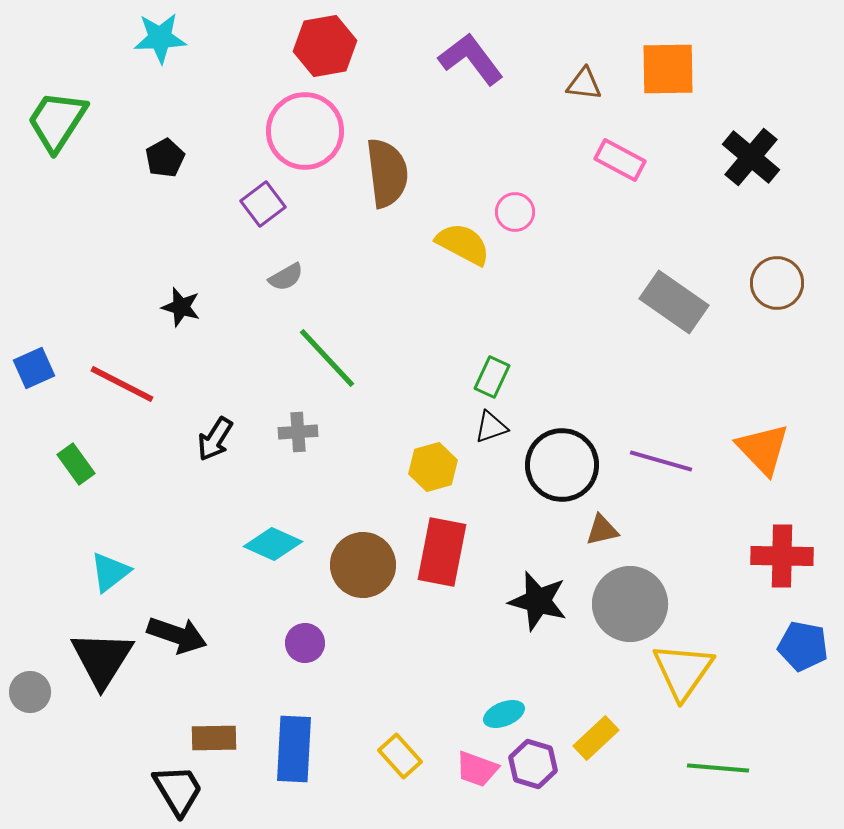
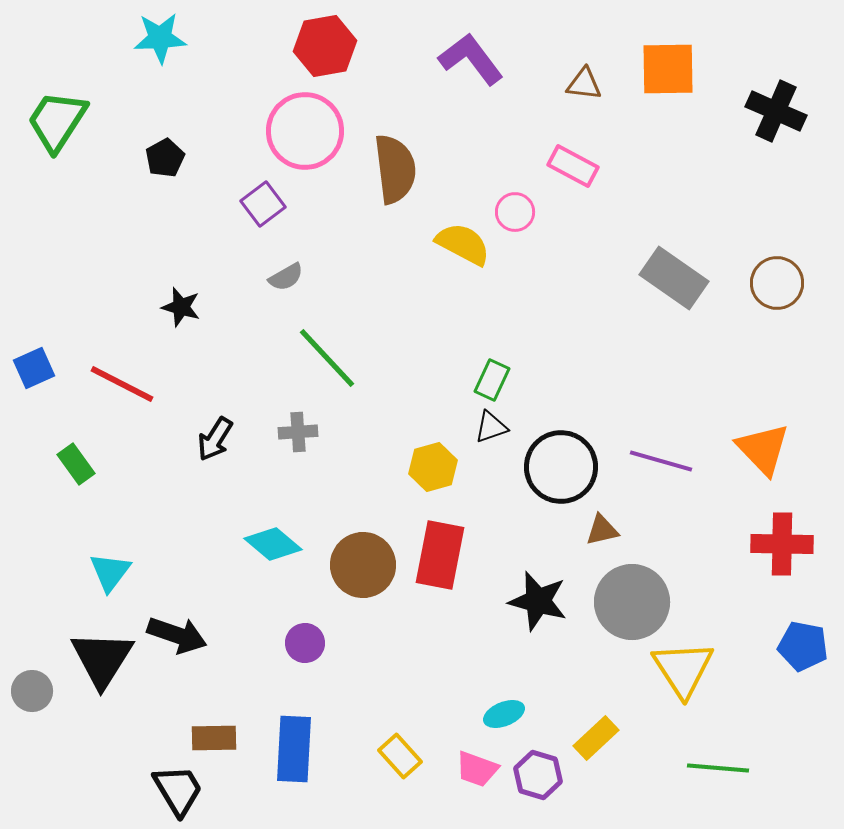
black cross at (751, 157): moved 25 px right, 46 px up; rotated 16 degrees counterclockwise
pink rectangle at (620, 160): moved 47 px left, 6 px down
brown semicircle at (387, 173): moved 8 px right, 4 px up
gray rectangle at (674, 302): moved 24 px up
green rectangle at (492, 377): moved 3 px down
black circle at (562, 465): moved 1 px left, 2 px down
cyan diamond at (273, 544): rotated 16 degrees clockwise
red rectangle at (442, 552): moved 2 px left, 3 px down
red cross at (782, 556): moved 12 px up
cyan triangle at (110, 572): rotated 15 degrees counterclockwise
gray circle at (630, 604): moved 2 px right, 2 px up
yellow triangle at (683, 671): moved 2 px up; rotated 8 degrees counterclockwise
gray circle at (30, 692): moved 2 px right, 1 px up
purple hexagon at (533, 764): moved 5 px right, 11 px down
